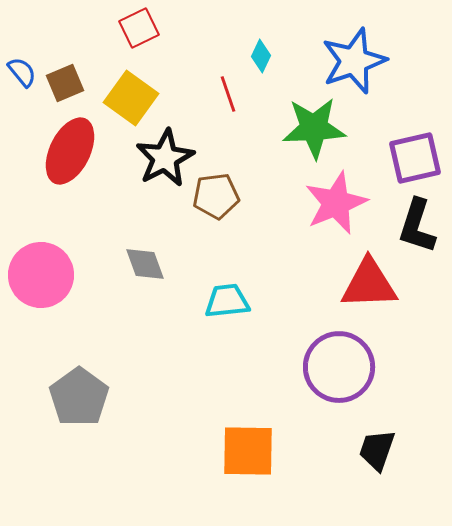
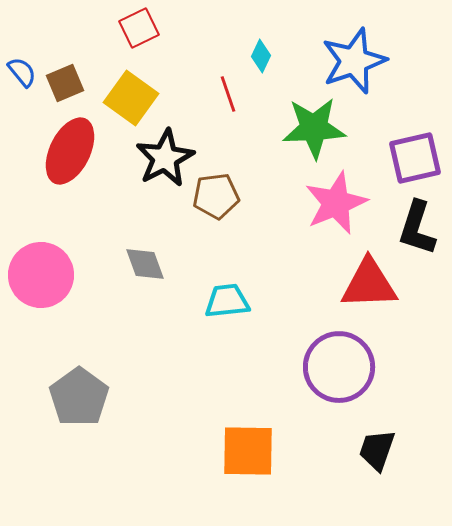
black L-shape: moved 2 px down
